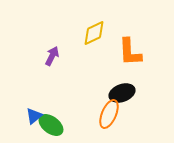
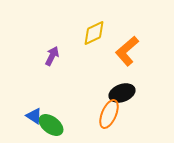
orange L-shape: moved 3 px left, 1 px up; rotated 52 degrees clockwise
blue triangle: rotated 48 degrees counterclockwise
